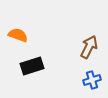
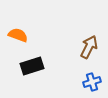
blue cross: moved 2 px down
